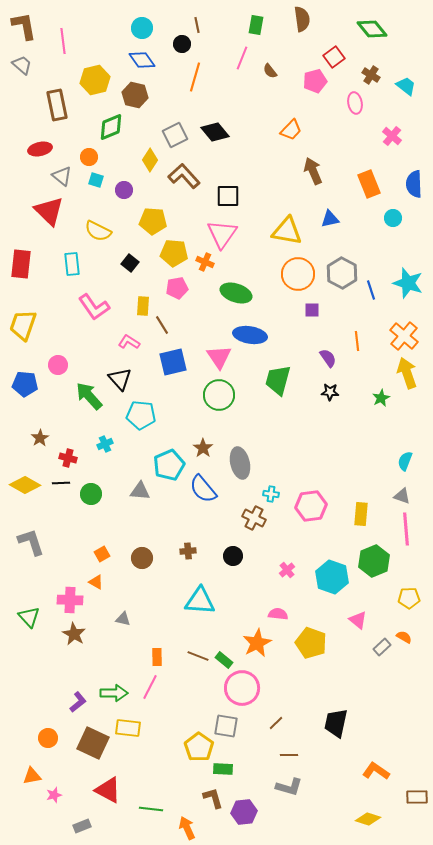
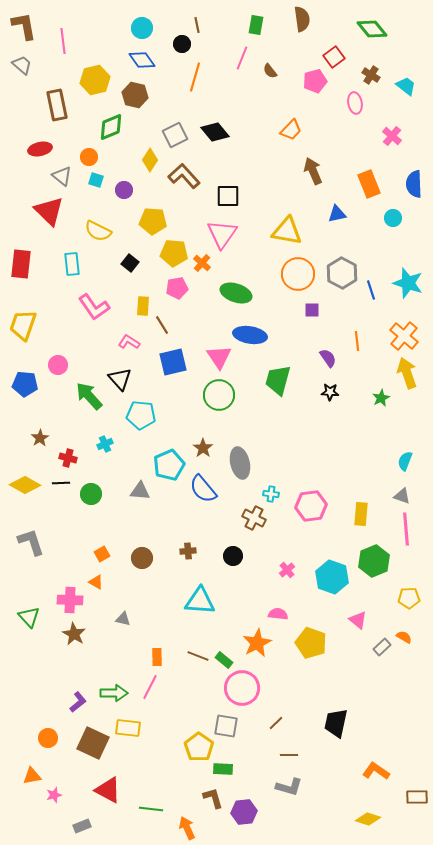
blue triangle at (330, 219): moved 7 px right, 5 px up
orange cross at (205, 262): moved 3 px left, 1 px down; rotated 18 degrees clockwise
